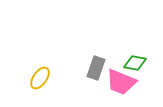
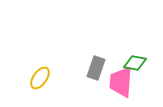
pink trapezoid: rotated 72 degrees clockwise
